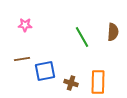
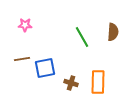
blue square: moved 3 px up
